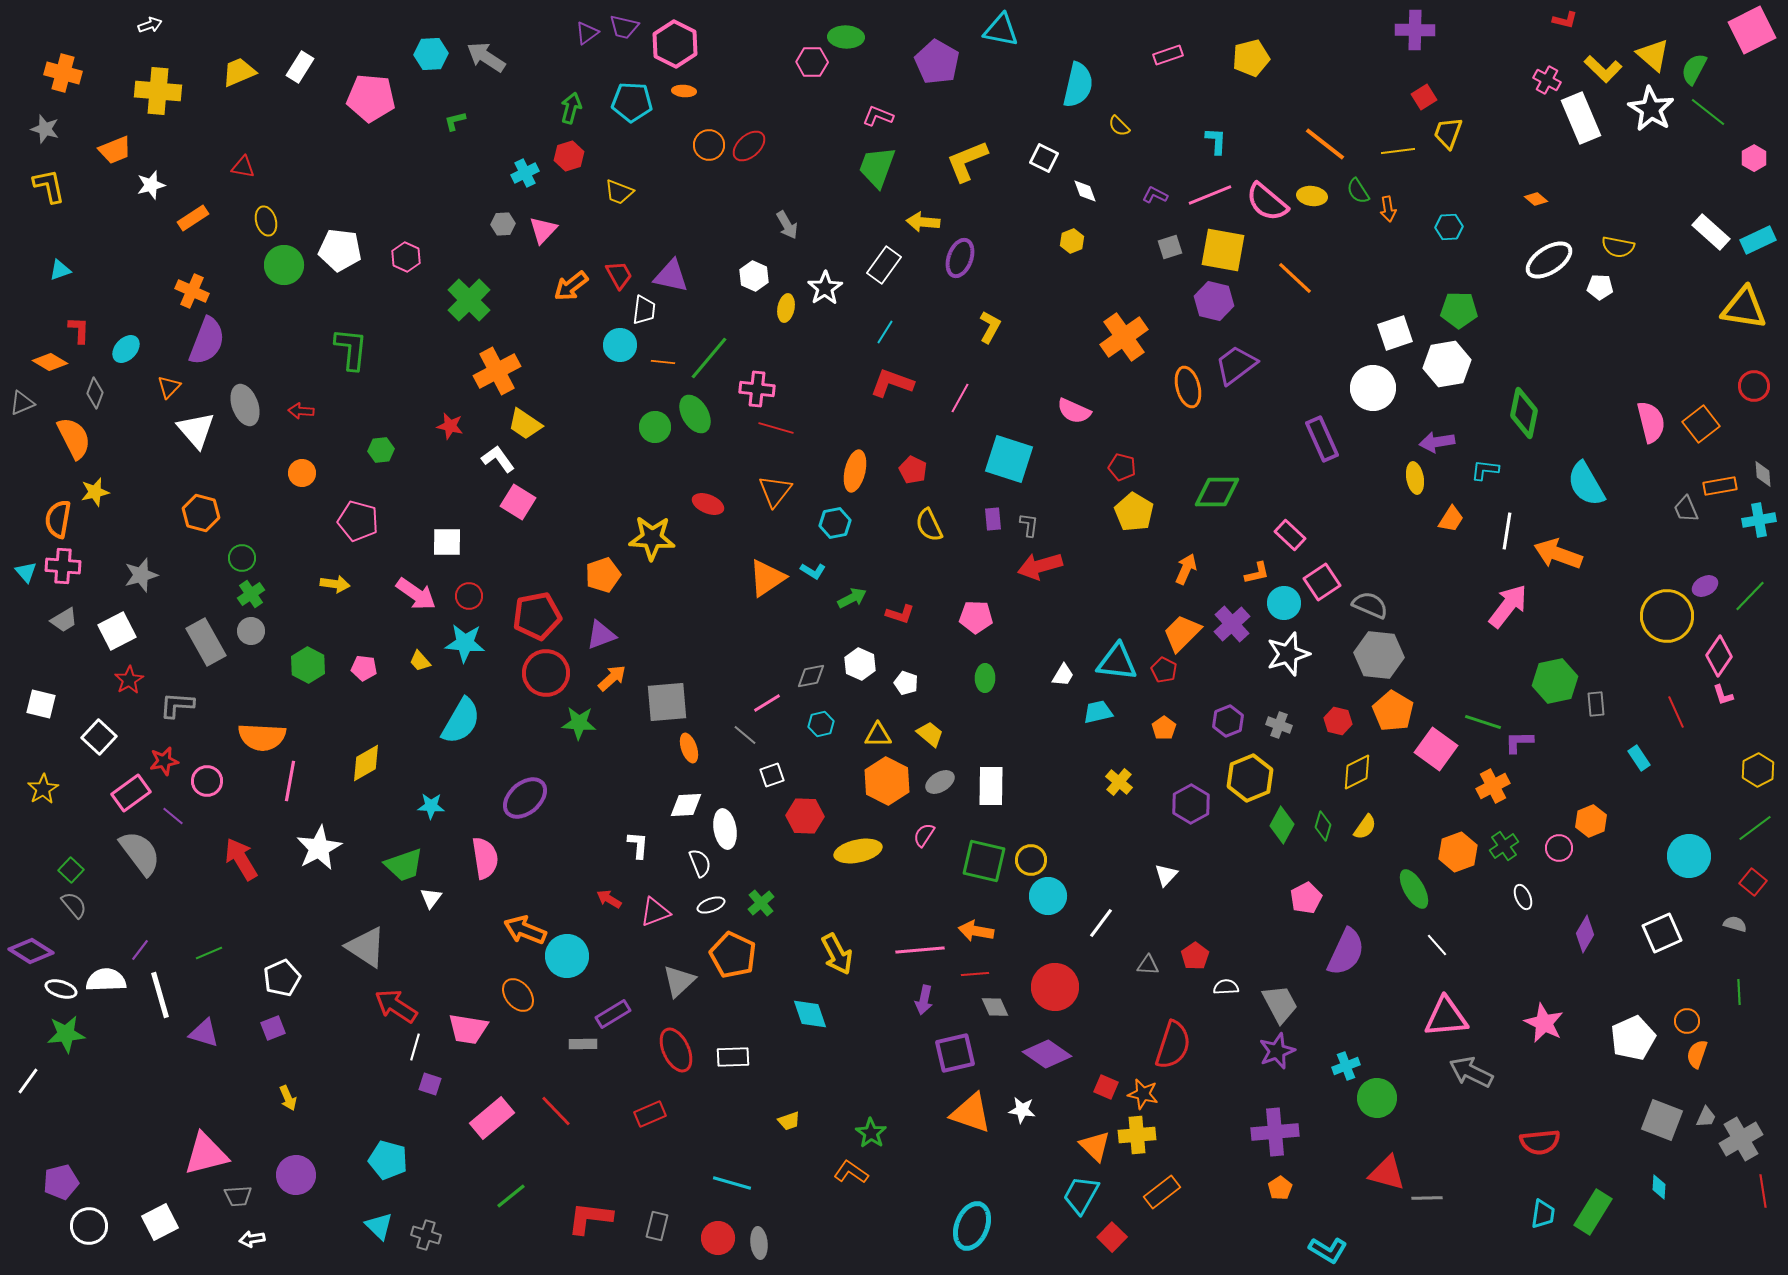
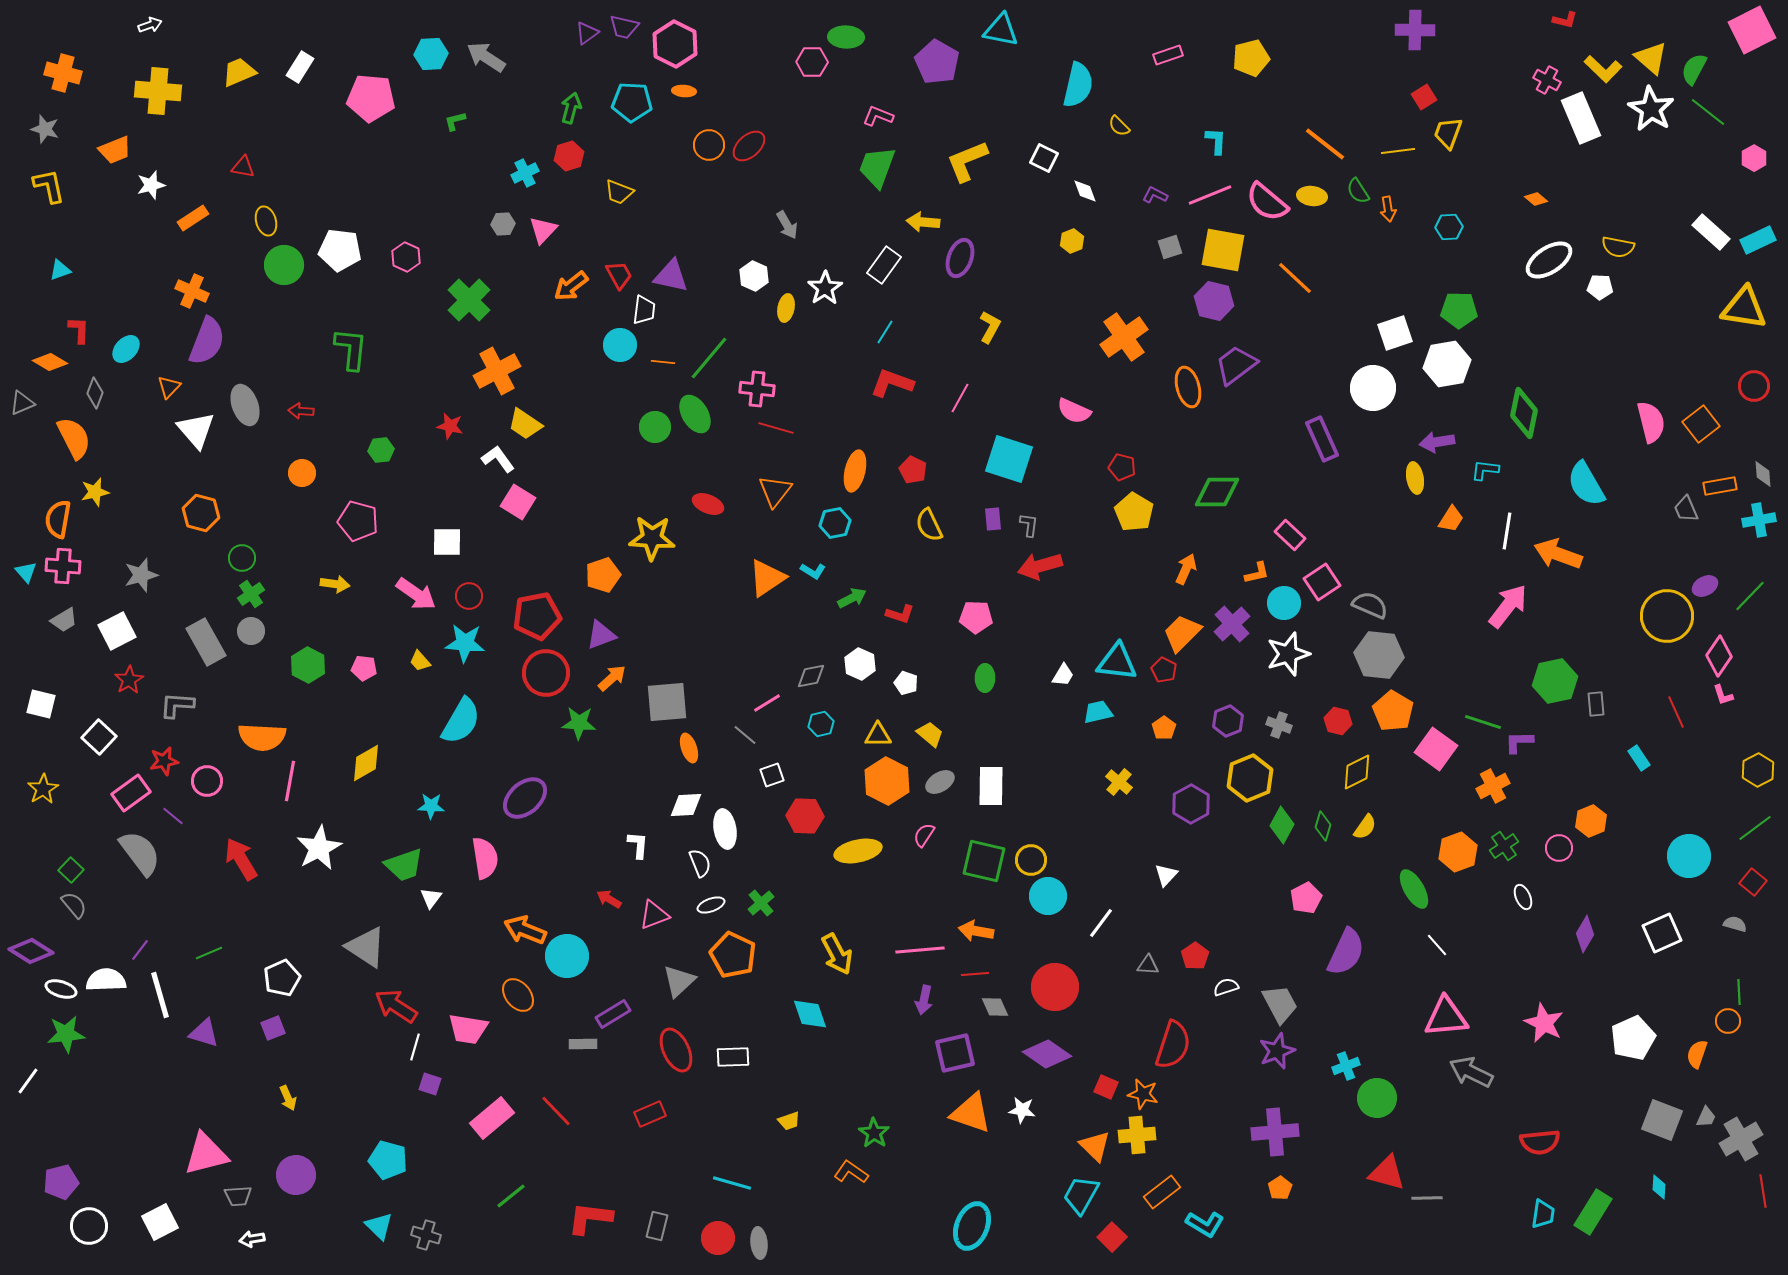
yellow triangle at (1653, 55): moved 2 px left, 3 px down
pink triangle at (655, 912): moved 1 px left, 3 px down
white semicircle at (1226, 987): rotated 15 degrees counterclockwise
orange circle at (1687, 1021): moved 41 px right
green star at (871, 1133): moved 3 px right
cyan L-shape at (1328, 1250): moved 123 px left, 26 px up
